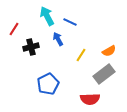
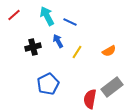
red line: moved 14 px up; rotated 16 degrees clockwise
blue arrow: moved 2 px down
black cross: moved 2 px right
yellow line: moved 4 px left, 3 px up
gray rectangle: moved 8 px right, 13 px down
red semicircle: rotated 102 degrees clockwise
